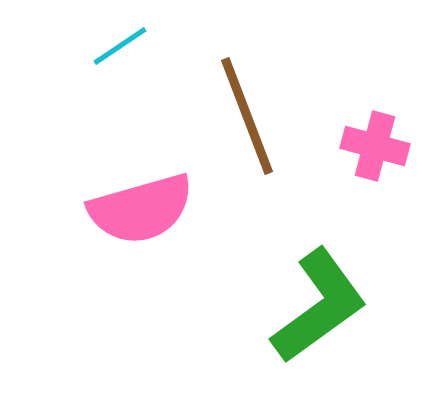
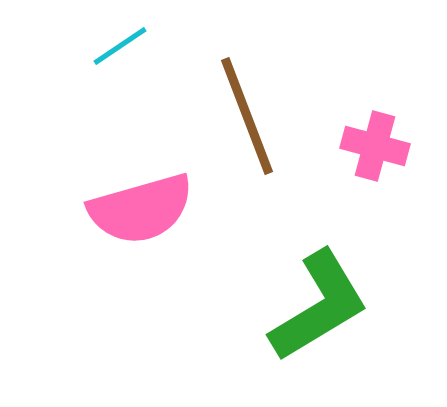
green L-shape: rotated 5 degrees clockwise
